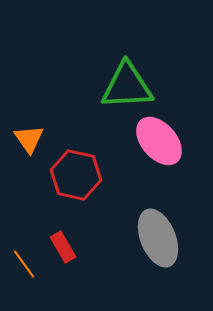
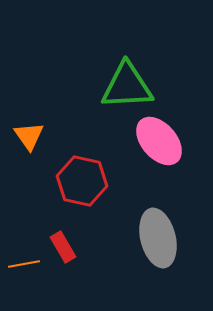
orange triangle: moved 3 px up
red hexagon: moved 6 px right, 6 px down
gray ellipse: rotated 8 degrees clockwise
orange line: rotated 64 degrees counterclockwise
